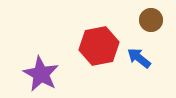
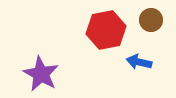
red hexagon: moved 7 px right, 16 px up
blue arrow: moved 4 px down; rotated 25 degrees counterclockwise
